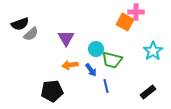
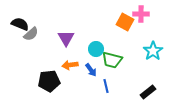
pink cross: moved 5 px right, 2 px down
black semicircle: rotated 138 degrees counterclockwise
black pentagon: moved 3 px left, 10 px up
